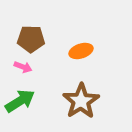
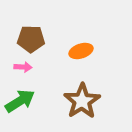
pink arrow: rotated 18 degrees counterclockwise
brown star: moved 1 px right
